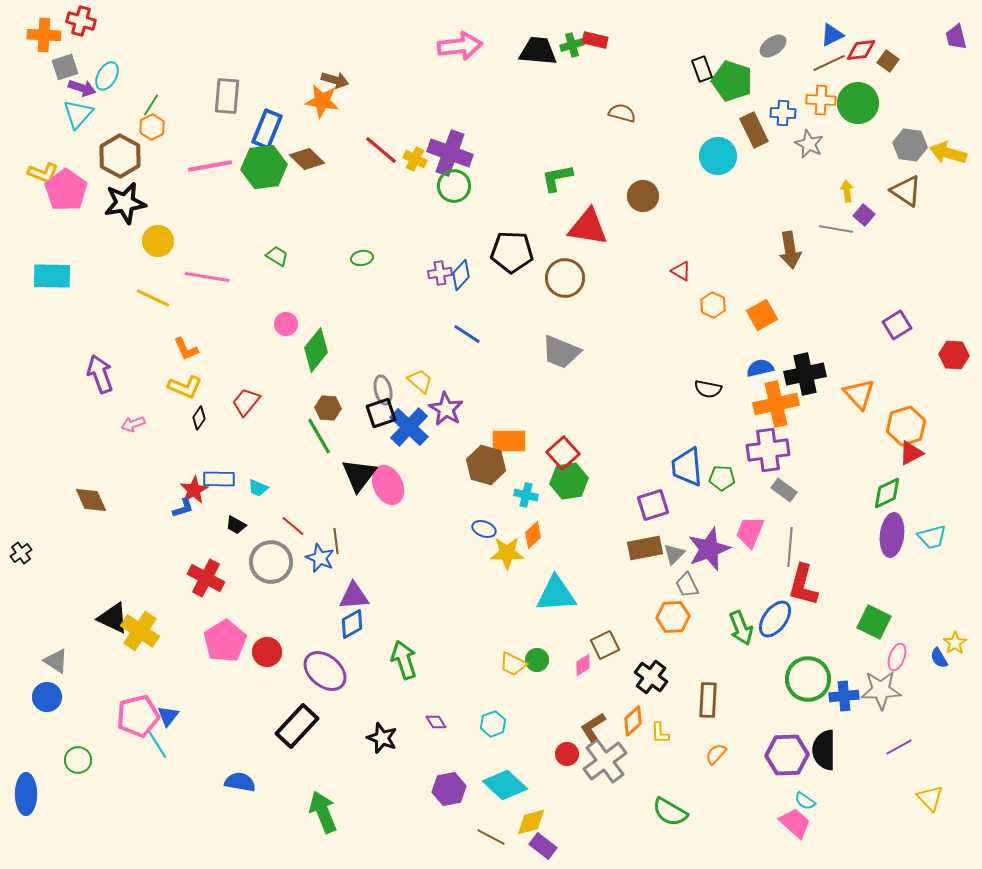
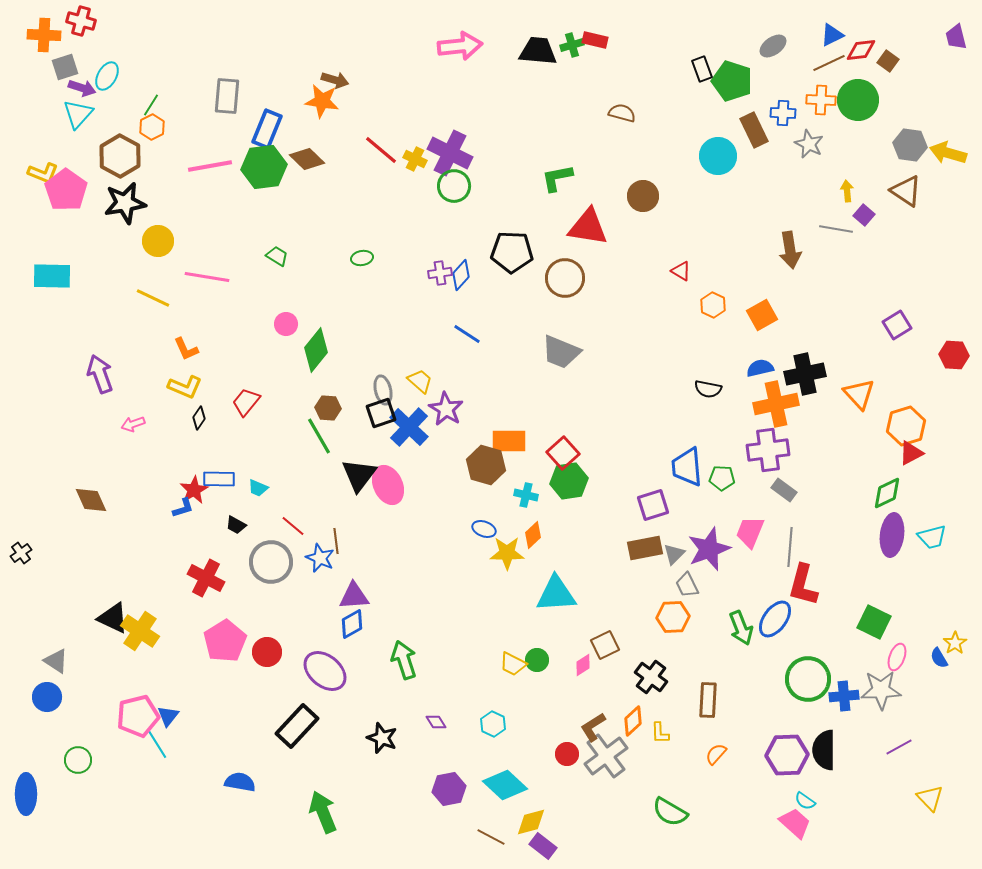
green circle at (858, 103): moved 3 px up
purple cross at (450, 153): rotated 6 degrees clockwise
cyan hexagon at (493, 724): rotated 15 degrees counterclockwise
gray cross at (605, 761): moved 1 px right, 5 px up
